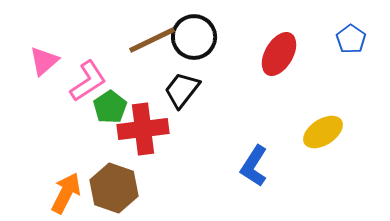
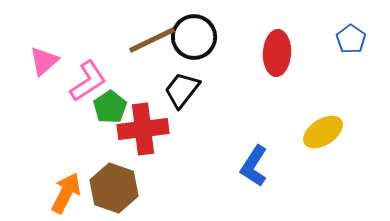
red ellipse: moved 2 px left, 1 px up; rotated 27 degrees counterclockwise
